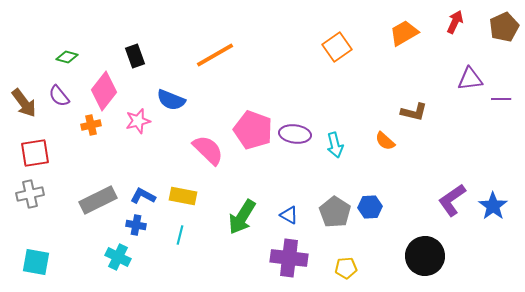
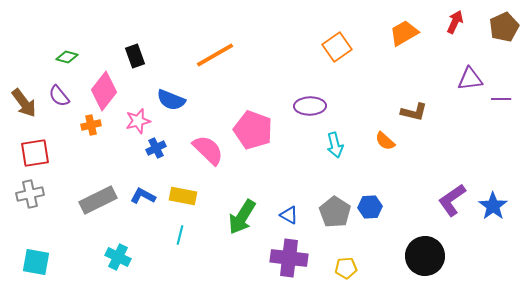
purple ellipse: moved 15 px right, 28 px up; rotated 8 degrees counterclockwise
blue cross: moved 20 px right, 77 px up; rotated 36 degrees counterclockwise
